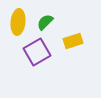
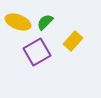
yellow ellipse: rotated 75 degrees counterclockwise
yellow rectangle: rotated 30 degrees counterclockwise
